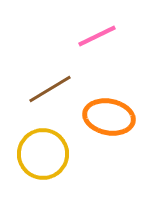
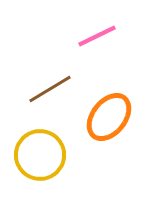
orange ellipse: rotated 63 degrees counterclockwise
yellow circle: moved 3 px left, 1 px down
